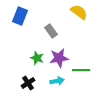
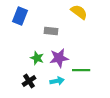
gray rectangle: rotated 48 degrees counterclockwise
black cross: moved 1 px right, 2 px up
